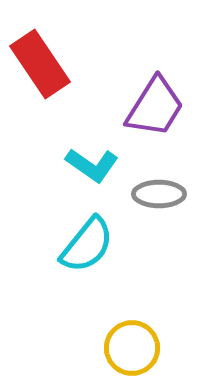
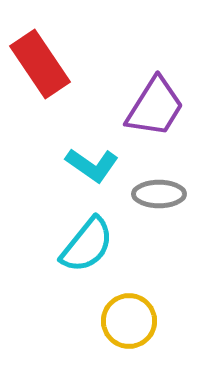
yellow circle: moved 3 px left, 27 px up
